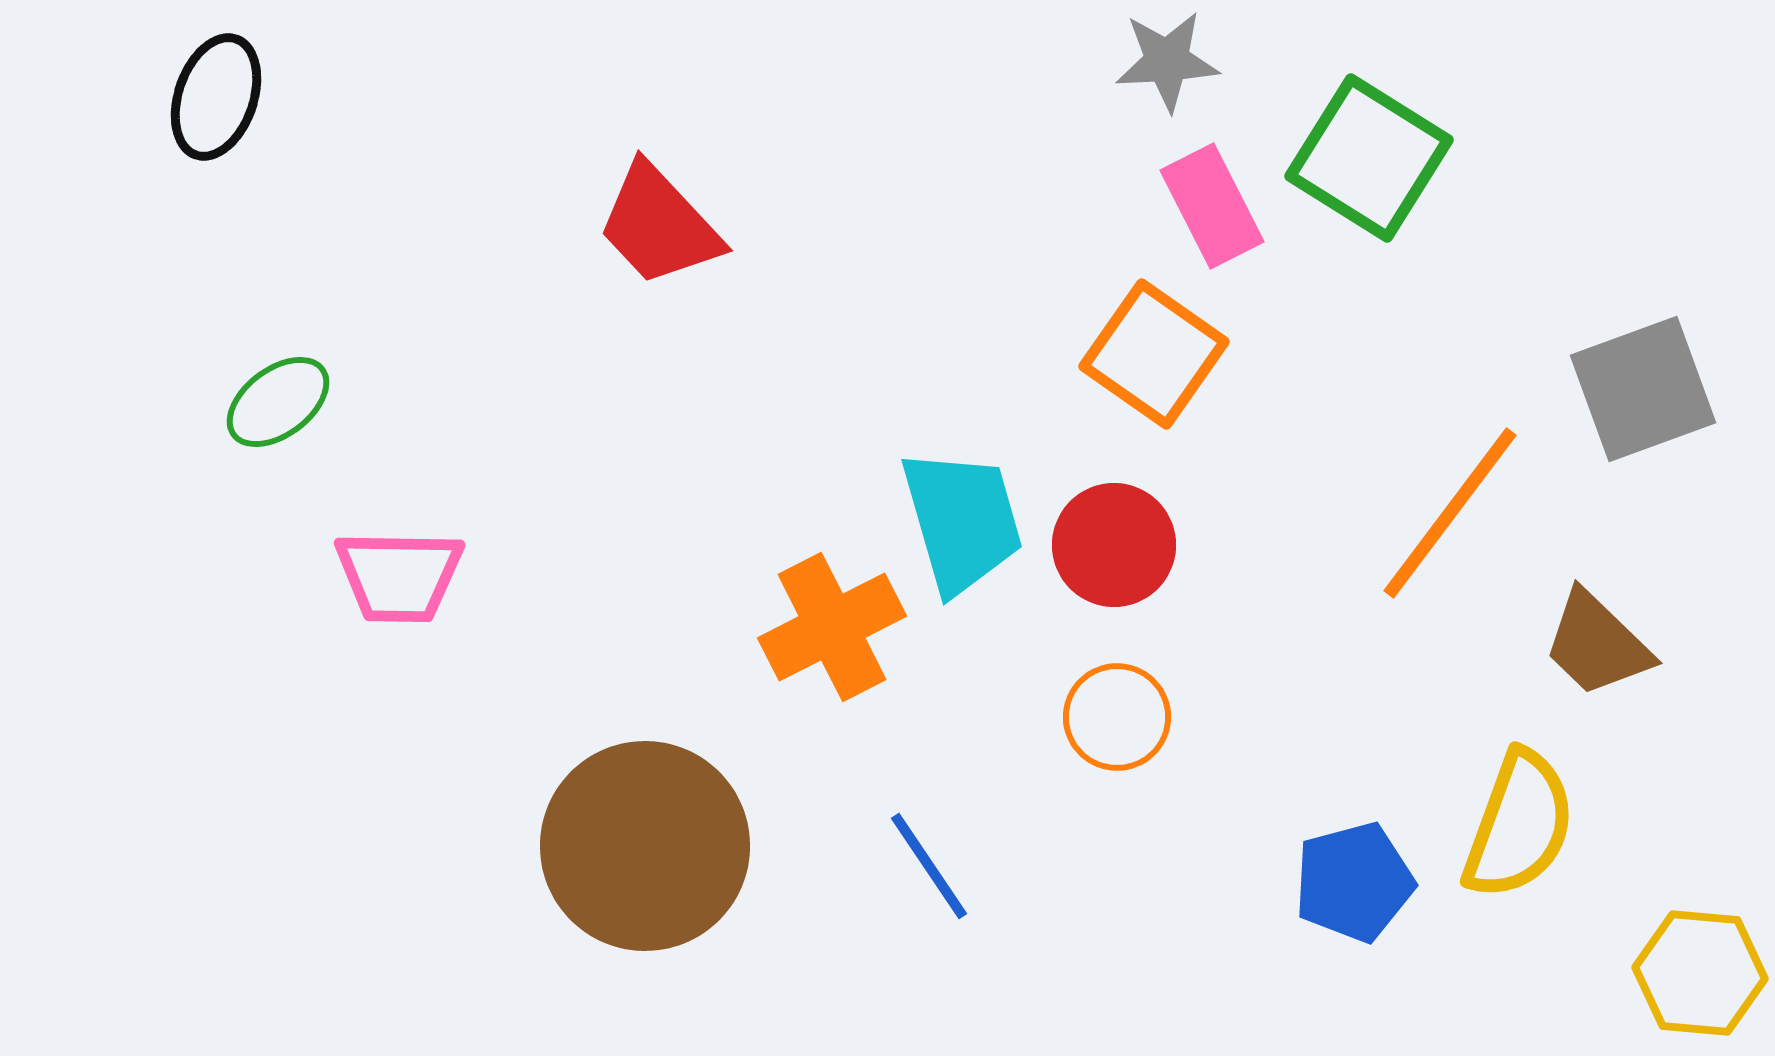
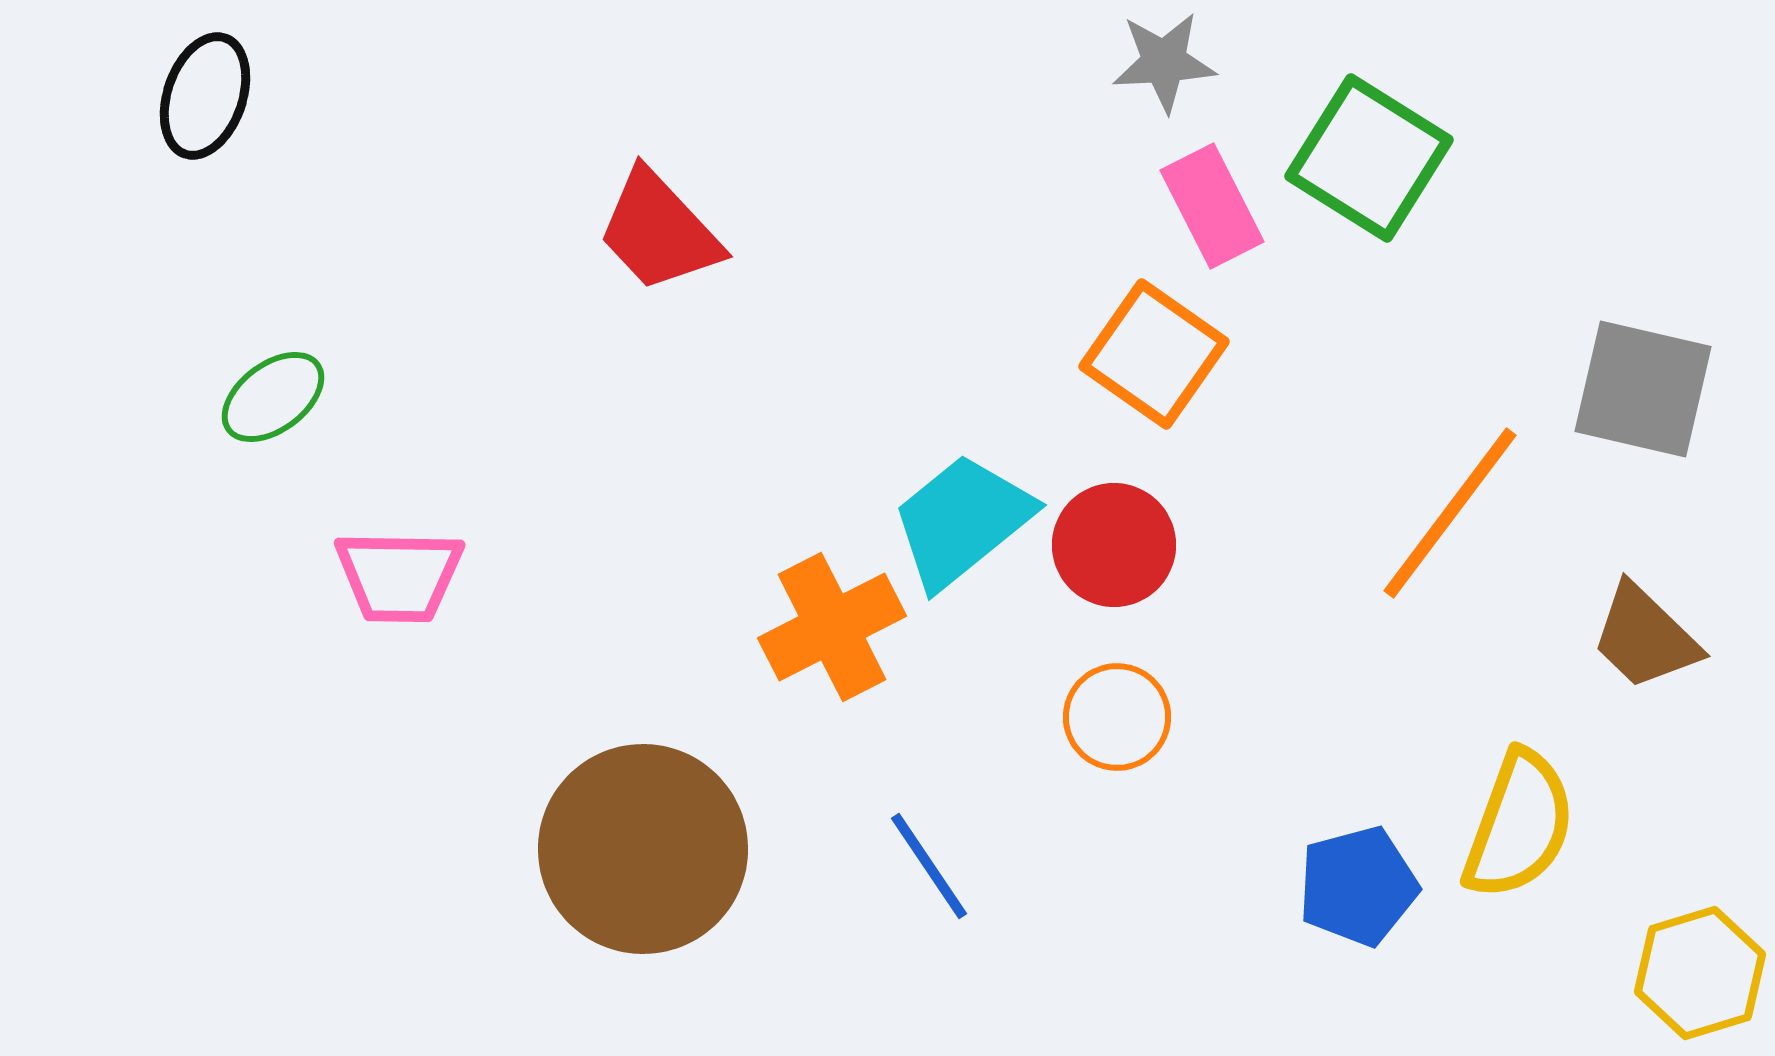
gray star: moved 3 px left, 1 px down
black ellipse: moved 11 px left, 1 px up
red trapezoid: moved 6 px down
gray square: rotated 33 degrees clockwise
green ellipse: moved 5 px left, 5 px up
cyan trapezoid: rotated 113 degrees counterclockwise
brown trapezoid: moved 48 px right, 7 px up
brown circle: moved 2 px left, 3 px down
blue pentagon: moved 4 px right, 4 px down
yellow hexagon: rotated 22 degrees counterclockwise
